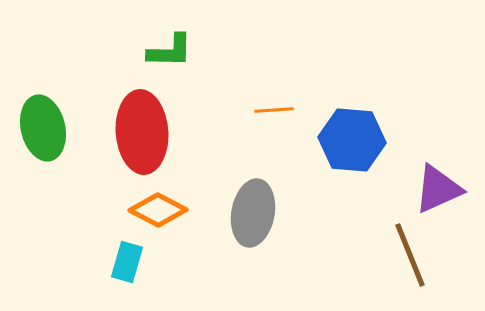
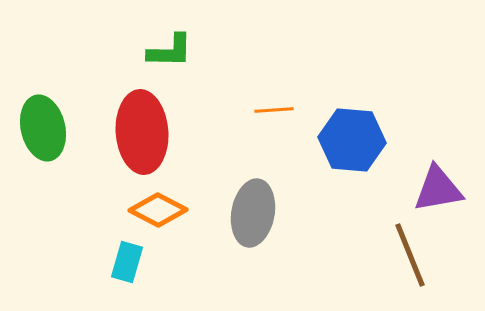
purple triangle: rotated 14 degrees clockwise
